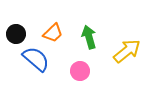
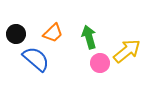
pink circle: moved 20 px right, 8 px up
